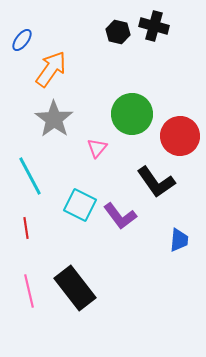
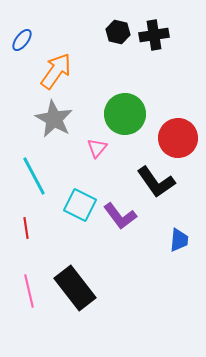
black cross: moved 9 px down; rotated 24 degrees counterclockwise
orange arrow: moved 5 px right, 2 px down
green circle: moved 7 px left
gray star: rotated 6 degrees counterclockwise
red circle: moved 2 px left, 2 px down
cyan line: moved 4 px right
